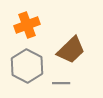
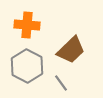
orange cross: rotated 25 degrees clockwise
gray line: rotated 54 degrees clockwise
